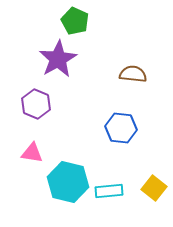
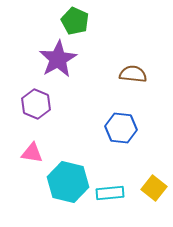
cyan rectangle: moved 1 px right, 2 px down
